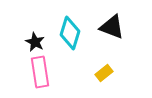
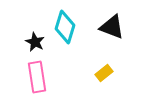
cyan diamond: moved 5 px left, 6 px up
pink rectangle: moved 3 px left, 5 px down
